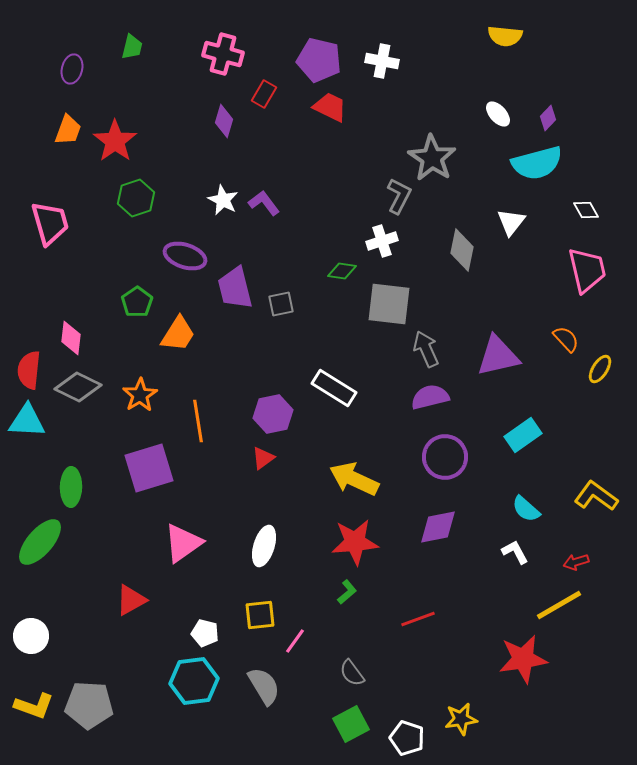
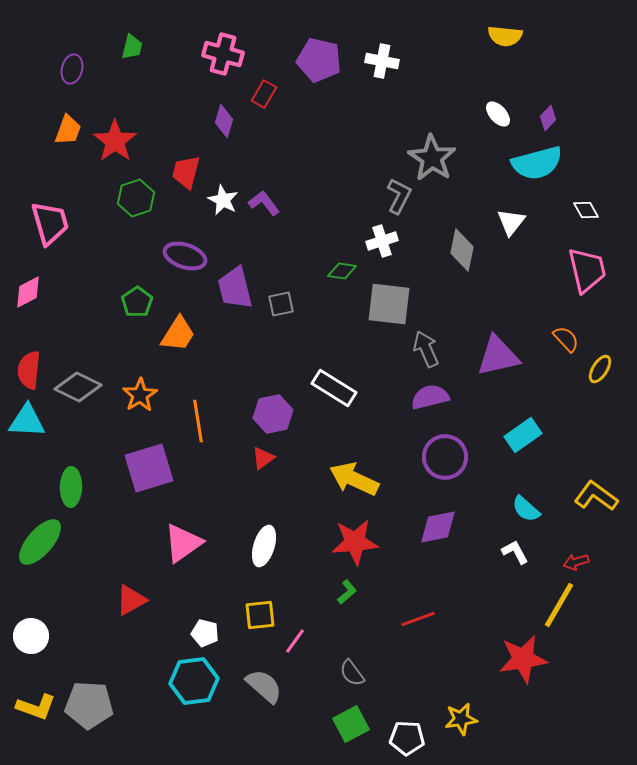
red trapezoid at (330, 107): moved 144 px left, 65 px down; rotated 102 degrees counterclockwise
pink diamond at (71, 338): moved 43 px left, 46 px up; rotated 56 degrees clockwise
yellow line at (559, 605): rotated 30 degrees counterclockwise
gray semicircle at (264, 686): rotated 18 degrees counterclockwise
yellow L-shape at (34, 706): moved 2 px right, 1 px down
white pentagon at (407, 738): rotated 16 degrees counterclockwise
